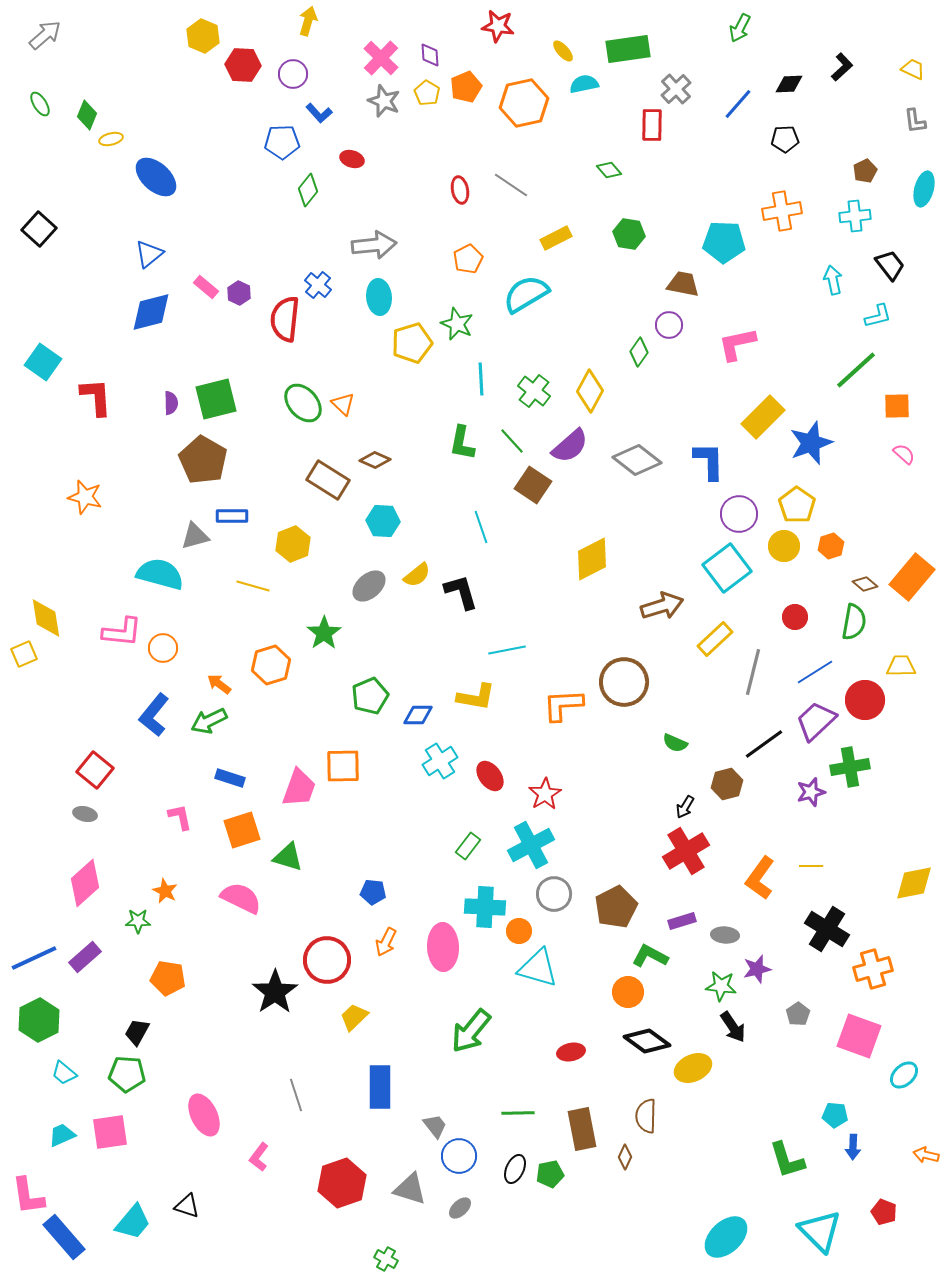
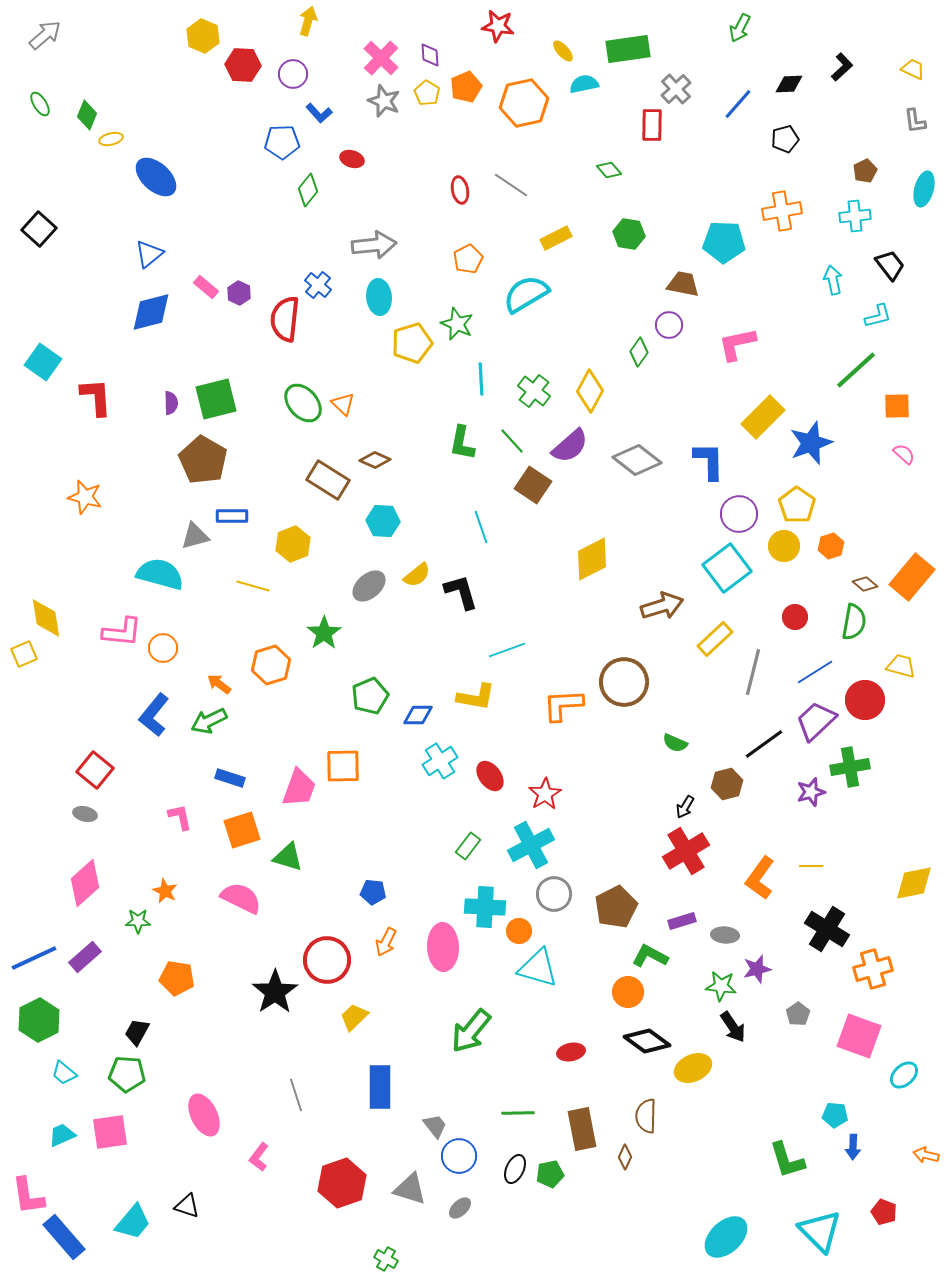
black pentagon at (785, 139): rotated 12 degrees counterclockwise
cyan line at (507, 650): rotated 9 degrees counterclockwise
yellow trapezoid at (901, 666): rotated 16 degrees clockwise
orange pentagon at (168, 978): moved 9 px right
